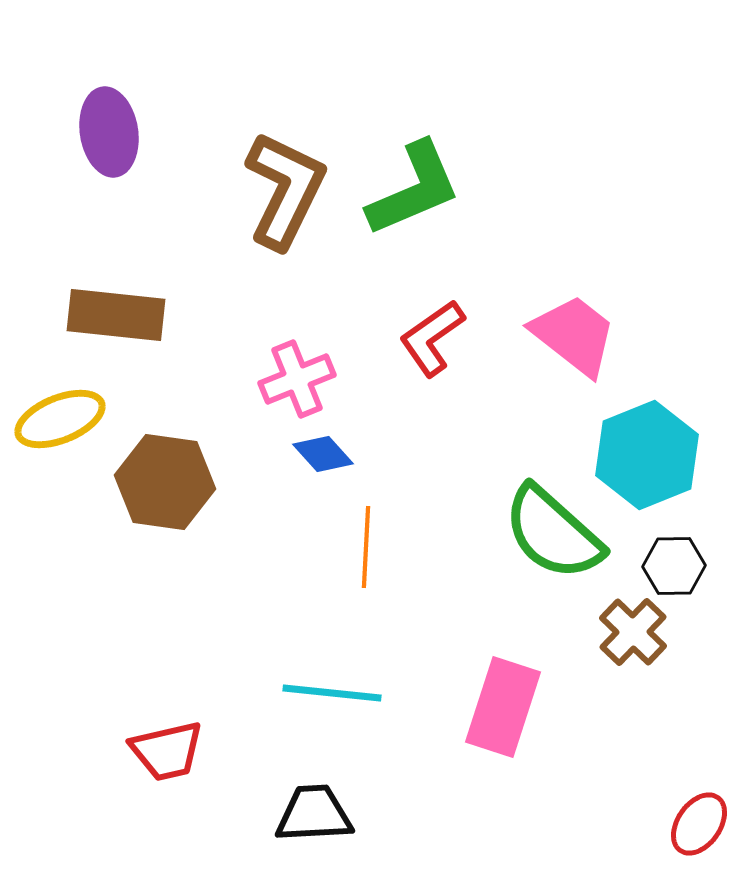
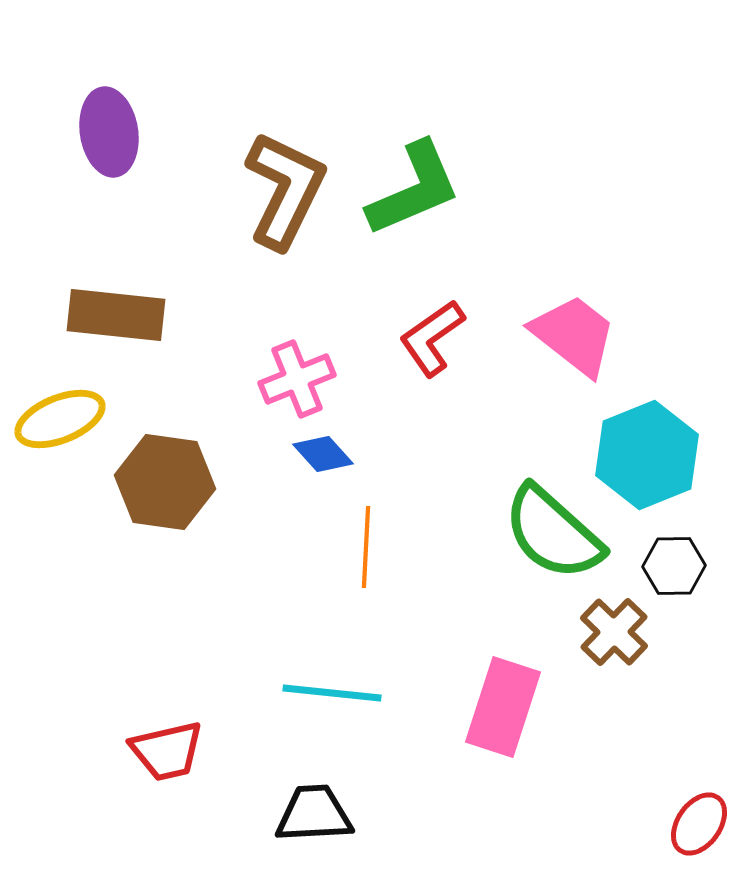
brown cross: moved 19 px left
